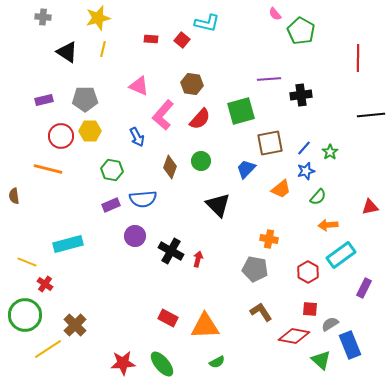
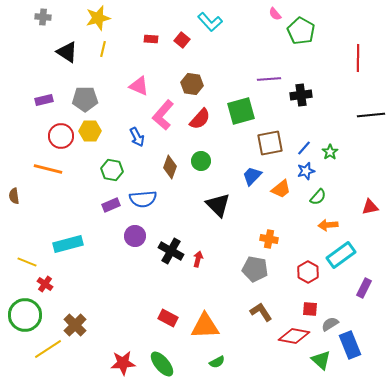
cyan L-shape at (207, 23): moved 3 px right, 1 px up; rotated 35 degrees clockwise
blue trapezoid at (246, 169): moved 6 px right, 7 px down
